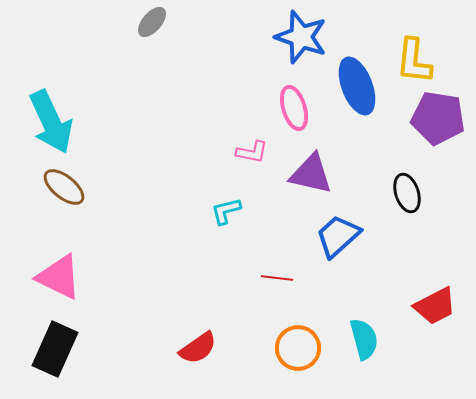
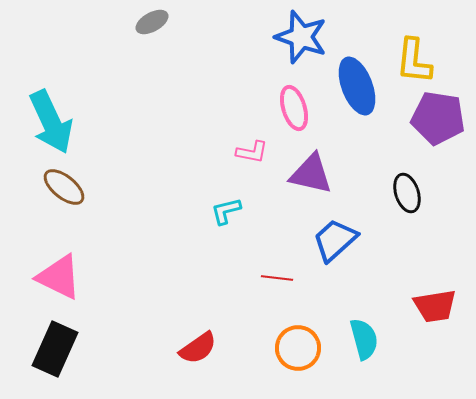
gray ellipse: rotated 20 degrees clockwise
blue trapezoid: moved 3 px left, 4 px down
red trapezoid: rotated 18 degrees clockwise
